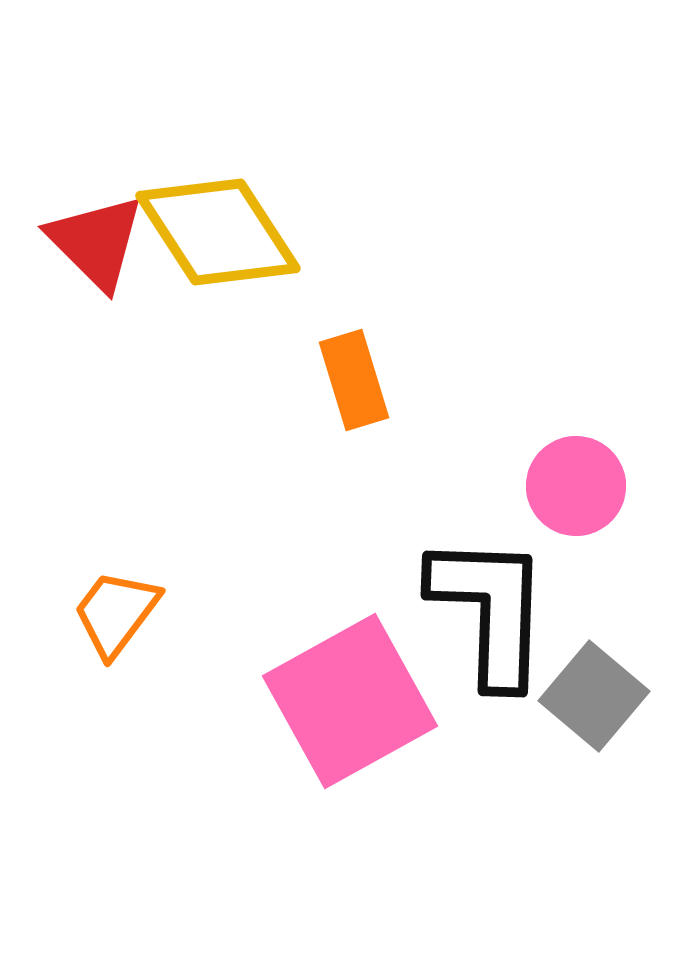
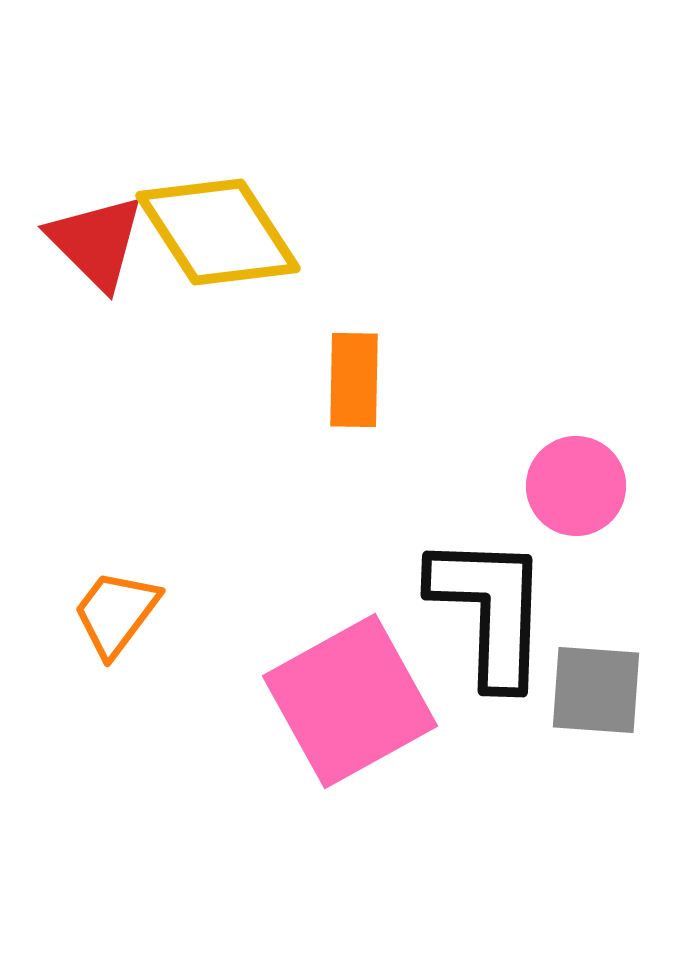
orange rectangle: rotated 18 degrees clockwise
gray square: moved 2 px right, 6 px up; rotated 36 degrees counterclockwise
